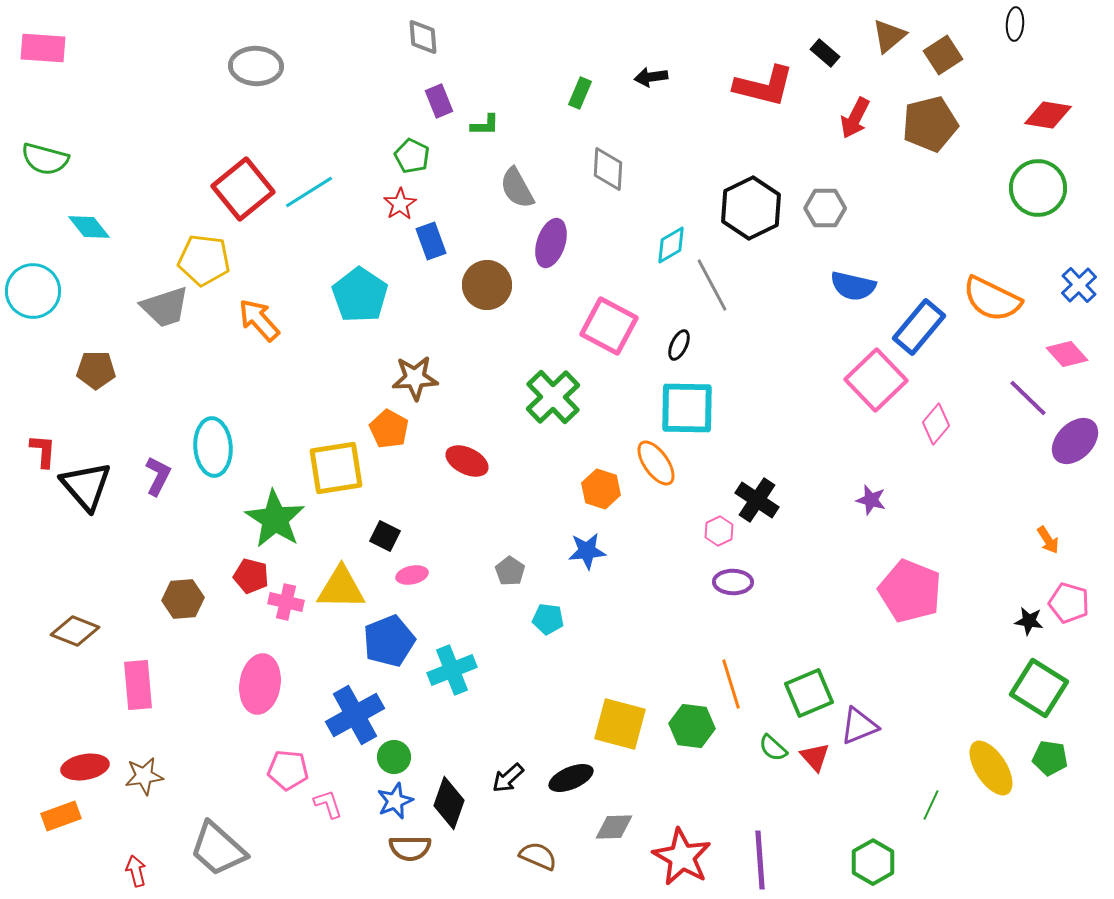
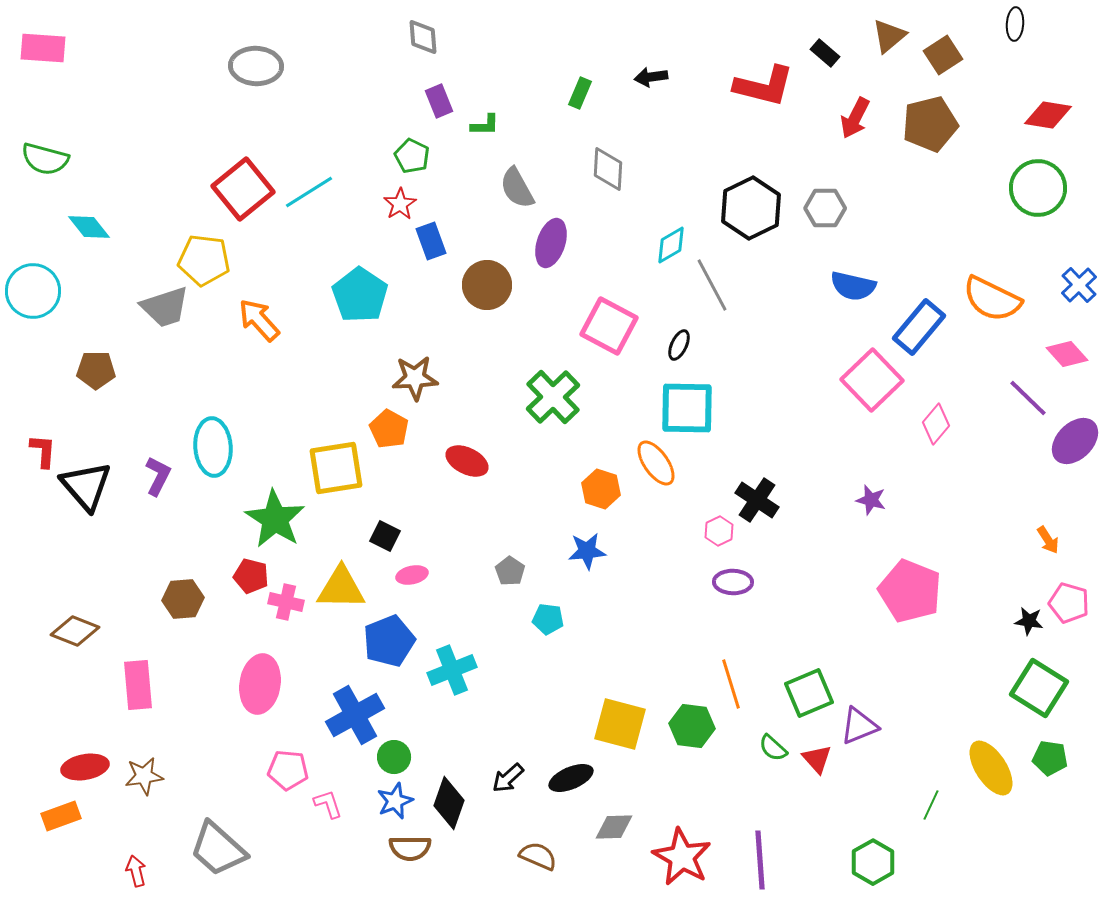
pink square at (876, 380): moved 4 px left
red triangle at (815, 757): moved 2 px right, 2 px down
